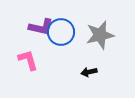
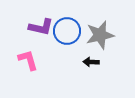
blue circle: moved 6 px right, 1 px up
black arrow: moved 2 px right, 10 px up; rotated 14 degrees clockwise
